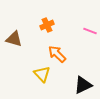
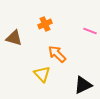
orange cross: moved 2 px left, 1 px up
brown triangle: moved 1 px up
